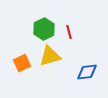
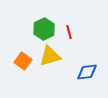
orange square: moved 1 px right, 2 px up; rotated 30 degrees counterclockwise
